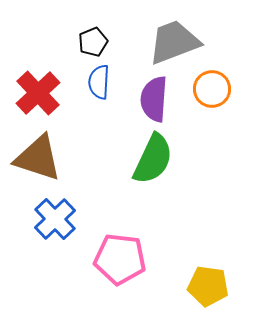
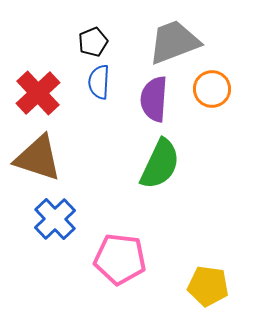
green semicircle: moved 7 px right, 5 px down
